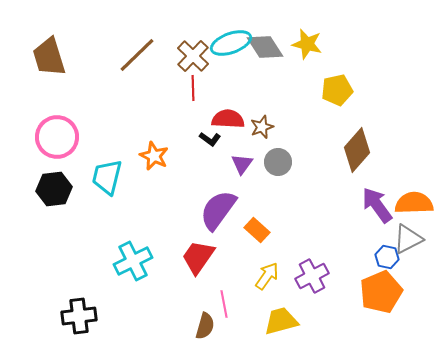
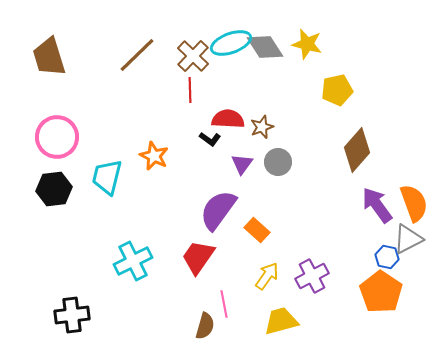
red line: moved 3 px left, 2 px down
orange semicircle: rotated 72 degrees clockwise
orange pentagon: rotated 15 degrees counterclockwise
black cross: moved 7 px left, 1 px up
